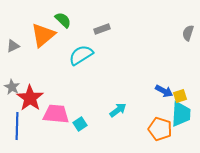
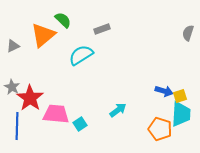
blue arrow: rotated 12 degrees counterclockwise
